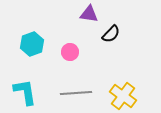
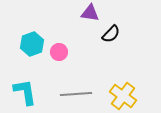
purple triangle: moved 1 px right, 1 px up
pink circle: moved 11 px left
gray line: moved 1 px down
